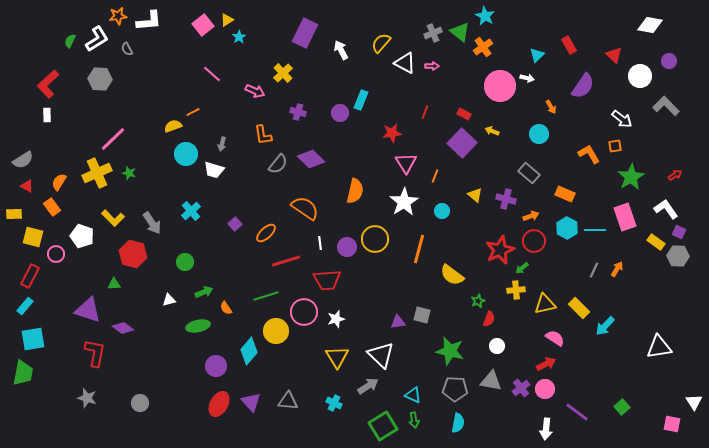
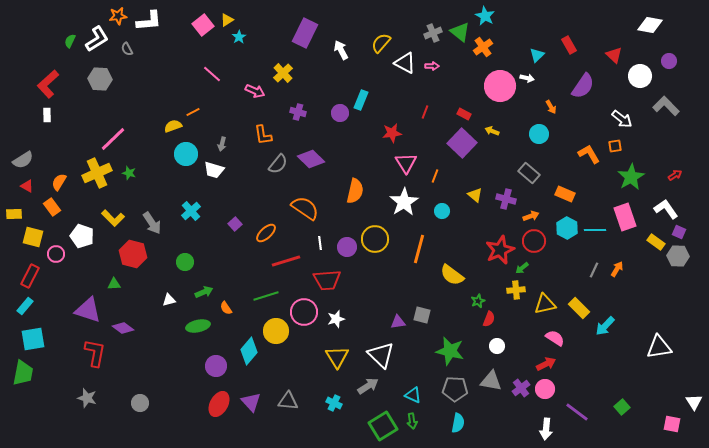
green arrow at (414, 420): moved 2 px left, 1 px down
